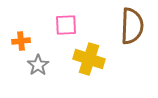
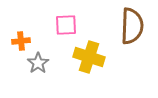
yellow cross: moved 2 px up
gray star: moved 2 px up
